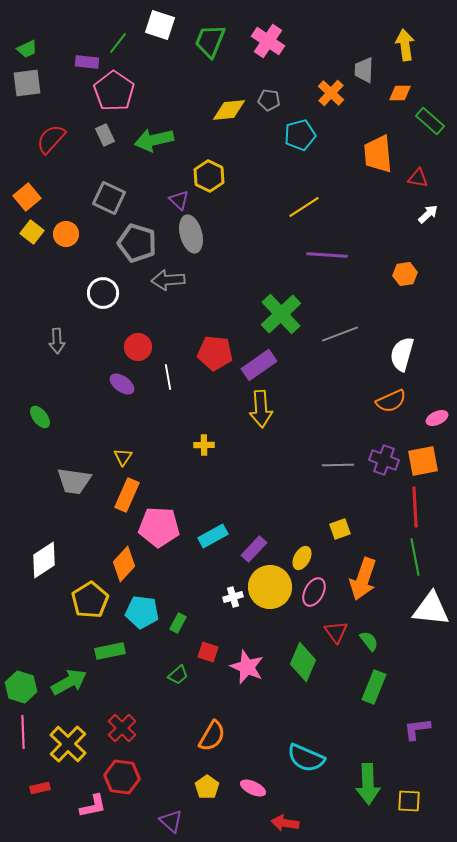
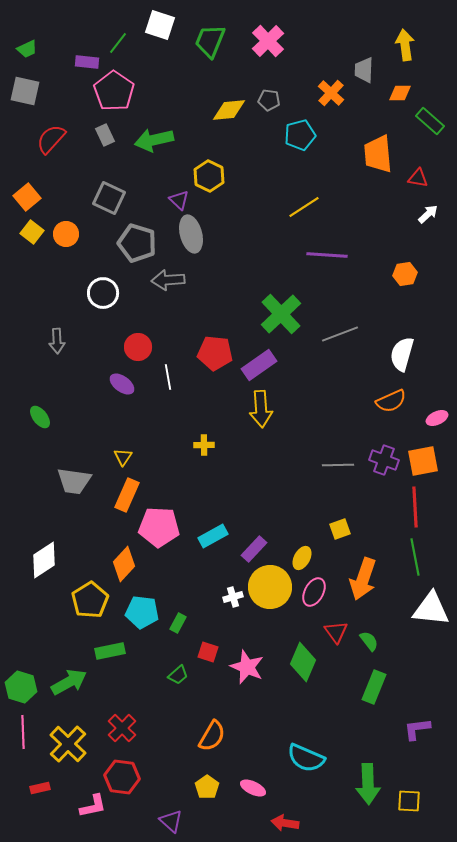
pink cross at (268, 41): rotated 12 degrees clockwise
gray square at (27, 83): moved 2 px left, 8 px down; rotated 20 degrees clockwise
